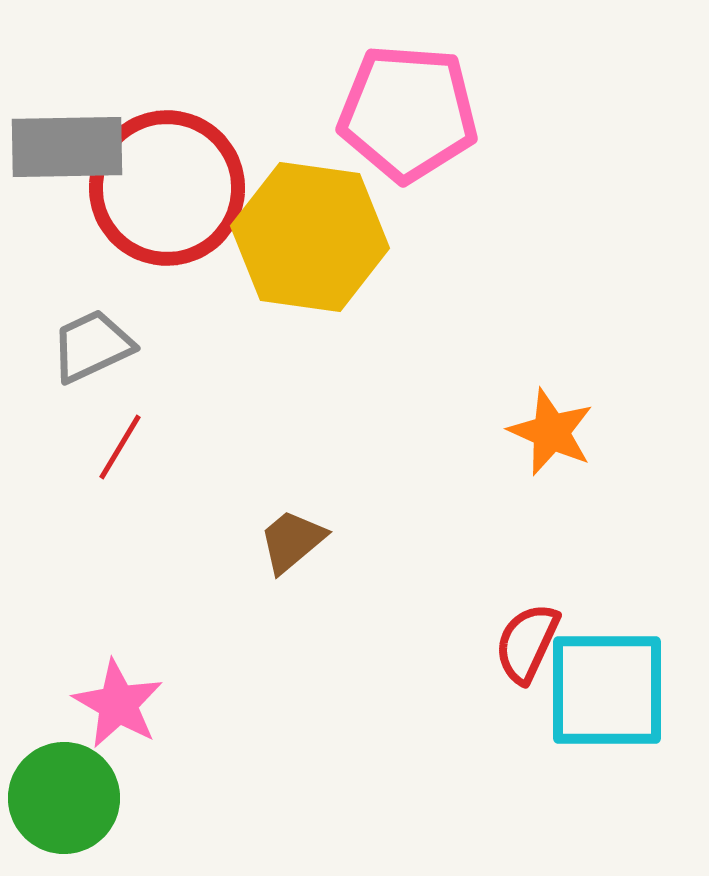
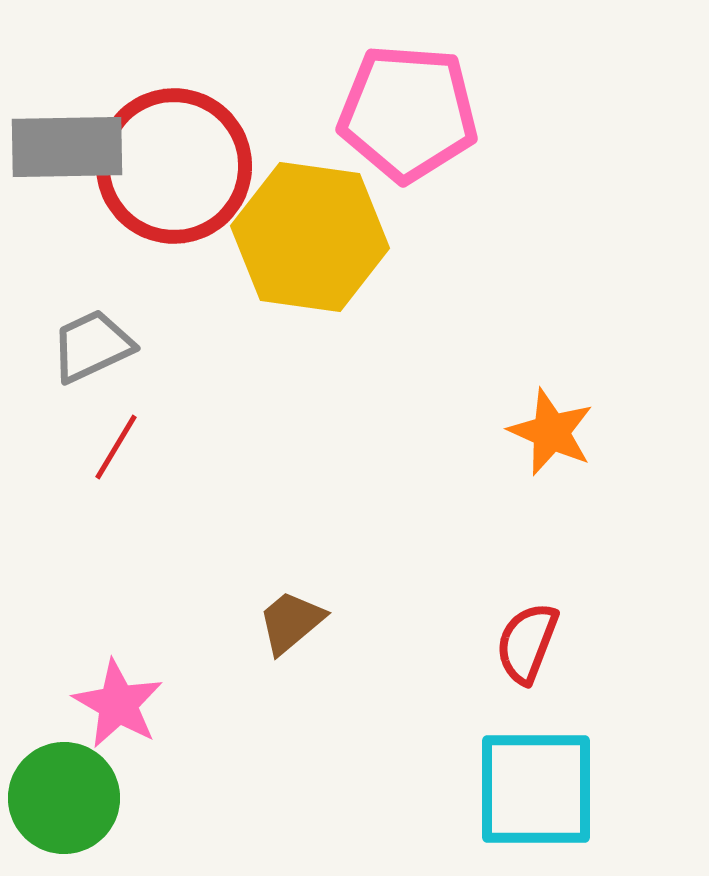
red circle: moved 7 px right, 22 px up
red line: moved 4 px left
brown trapezoid: moved 1 px left, 81 px down
red semicircle: rotated 4 degrees counterclockwise
cyan square: moved 71 px left, 99 px down
